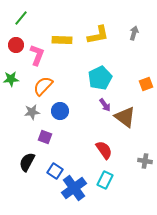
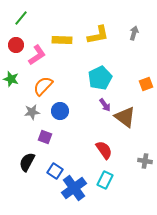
pink L-shape: rotated 35 degrees clockwise
green star: rotated 21 degrees clockwise
